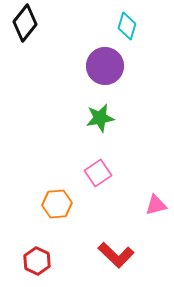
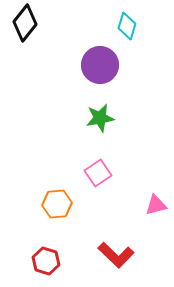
purple circle: moved 5 px left, 1 px up
red hexagon: moved 9 px right; rotated 8 degrees counterclockwise
